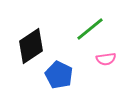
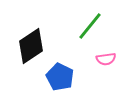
green line: moved 3 px up; rotated 12 degrees counterclockwise
blue pentagon: moved 1 px right, 2 px down
